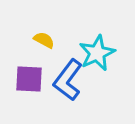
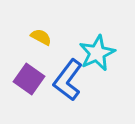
yellow semicircle: moved 3 px left, 3 px up
purple square: rotated 32 degrees clockwise
